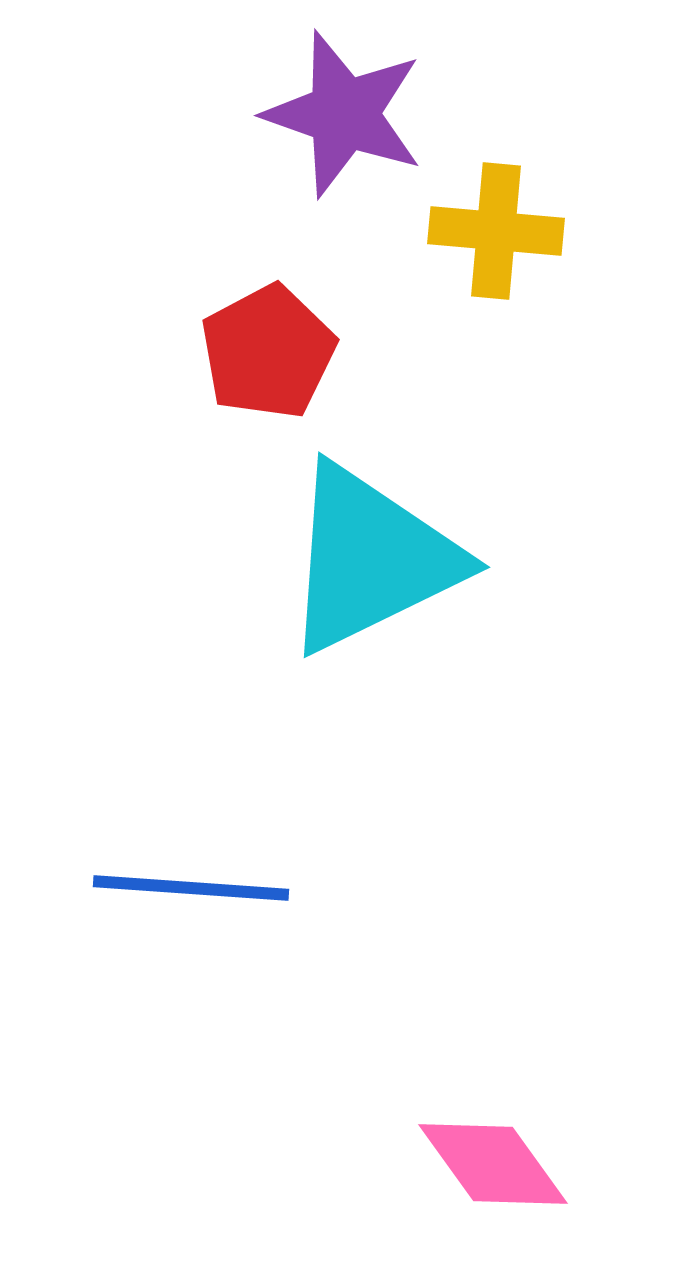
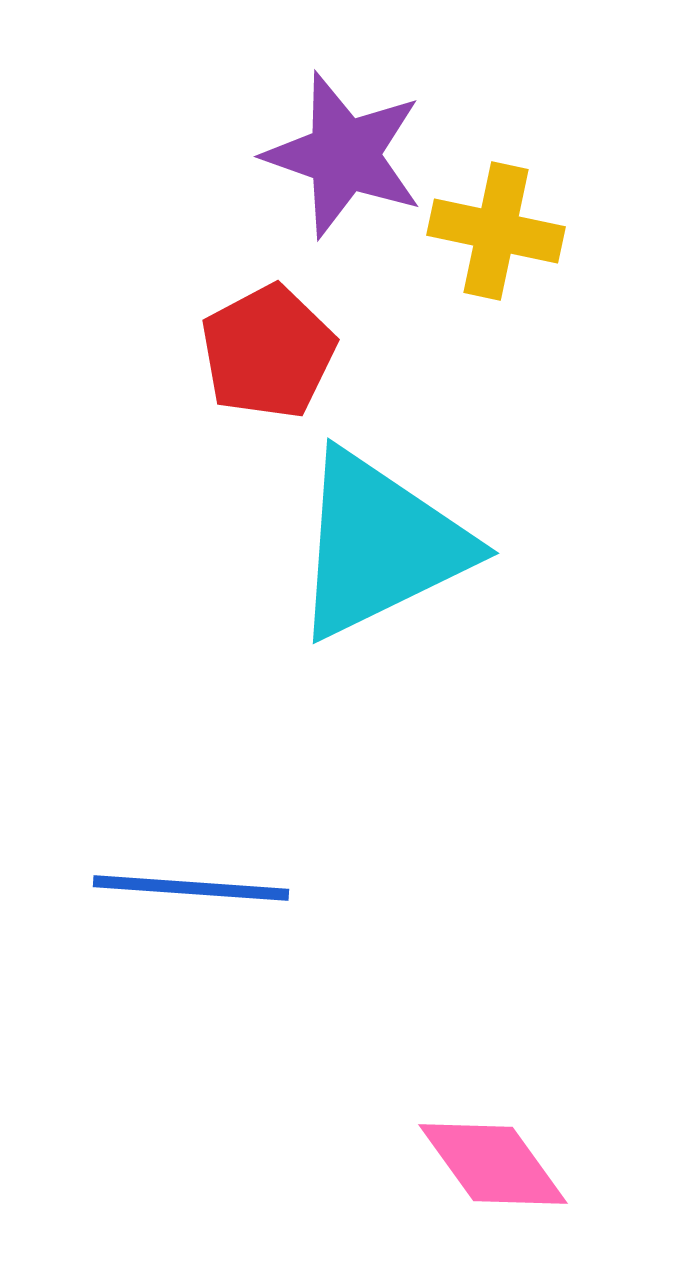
purple star: moved 41 px down
yellow cross: rotated 7 degrees clockwise
cyan triangle: moved 9 px right, 14 px up
